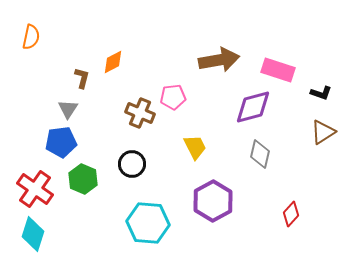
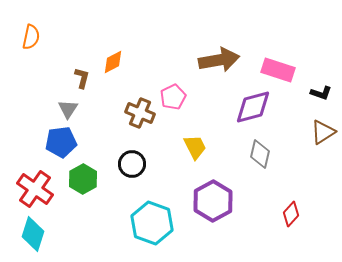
pink pentagon: rotated 20 degrees counterclockwise
green hexagon: rotated 8 degrees clockwise
cyan hexagon: moved 4 px right; rotated 15 degrees clockwise
